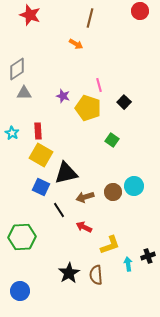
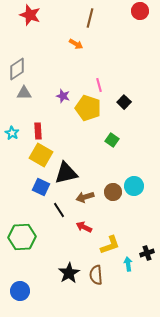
black cross: moved 1 px left, 3 px up
